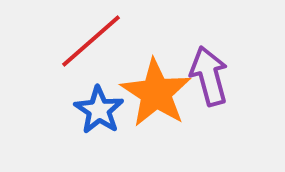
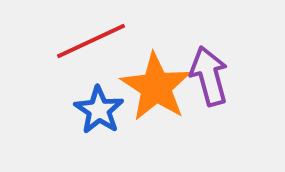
red line: rotated 16 degrees clockwise
orange star: moved 6 px up
